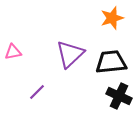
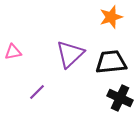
orange star: moved 1 px left, 1 px up
black cross: moved 1 px right, 2 px down
